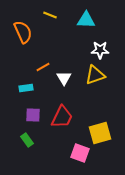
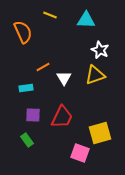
white star: rotated 24 degrees clockwise
